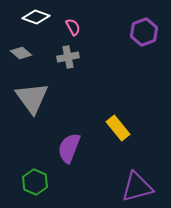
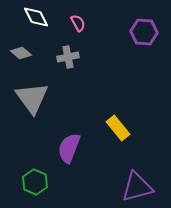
white diamond: rotated 44 degrees clockwise
pink semicircle: moved 5 px right, 4 px up
purple hexagon: rotated 24 degrees clockwise
